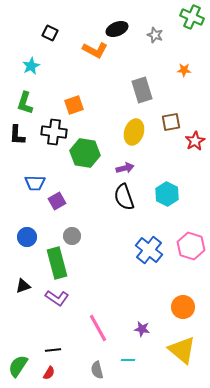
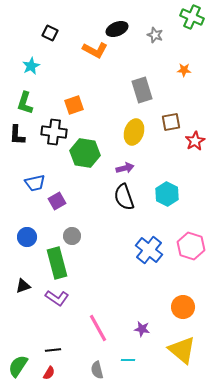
blue trapezoid: rotated 15 degrees counterclockwise
